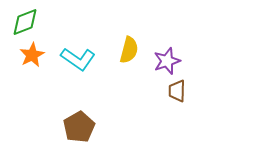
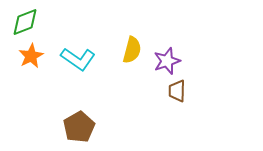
yellow semicircle: moved 3 px right
orange star: moved 1 px left, 1 px down
